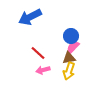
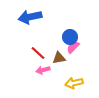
blue arrow: rotated 15 degrees clockwise
blue circle: moved 1 px left, 1 px down
brown triangle: moved 10 px left
yellow arrow: moved 5 px right, 12 px down; rotated 60 degrees clockwise
